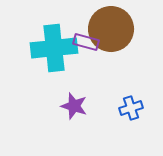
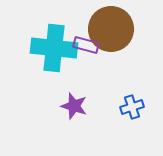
purple rectangle: moved 3 px down
cyan cross: rotated 12 degrees clockwise
blue cross: moved 1 px right, 1 px up
